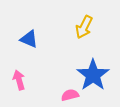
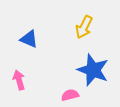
blue star: moved 5 px up; rotated 16 degrees counterclockwise
